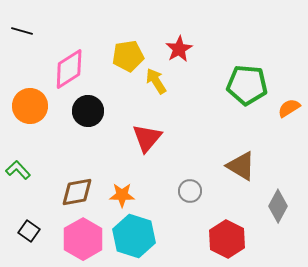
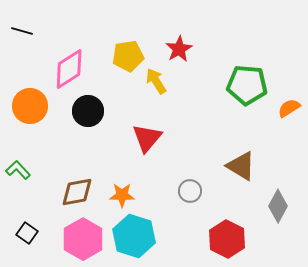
black square: moved 2 px left, 2 px down
